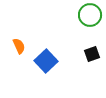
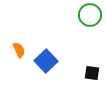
orange semicircle: moved 4 px down
black square: moved 19 px down; rotated 28 degrees clockwise
